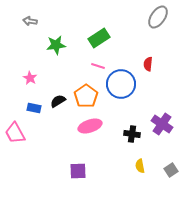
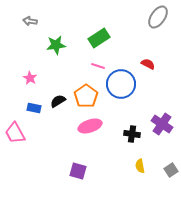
red semicircle: rotated 112 degrees clockwise
purple square: rotated 18 degrees clockwise
